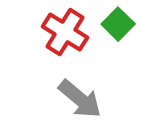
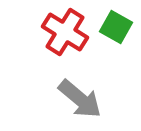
green square: moved 2 px left, 3 px down; rotated 16 degrees counterclockwise
